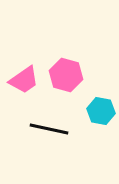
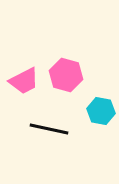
pink trapezoid: moved 1 px down; rotated 8 degrees clockwise
